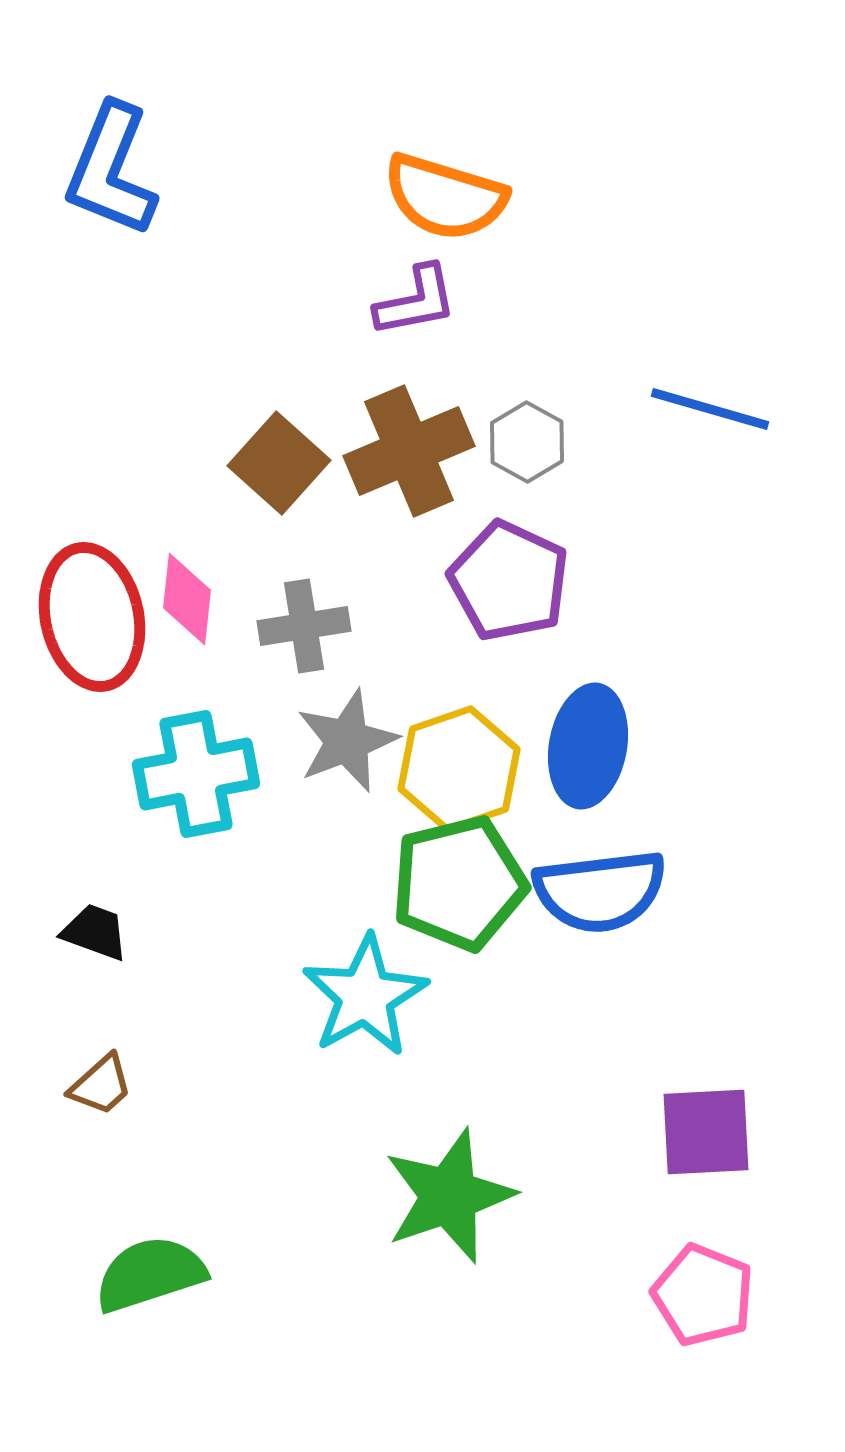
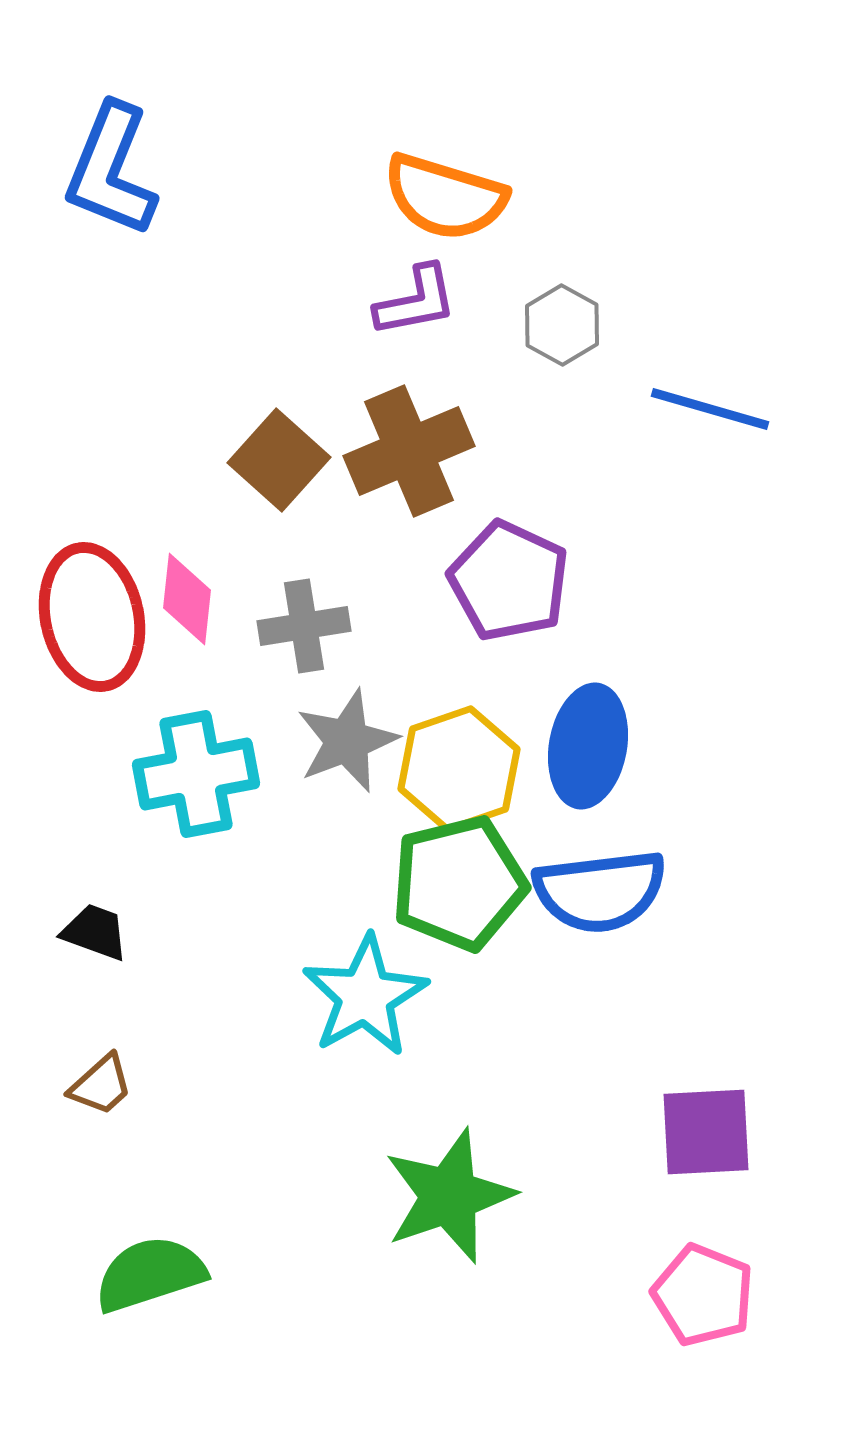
gray hexagon: moved 35 px right, 117 px up
brown square: moved 3 px up
